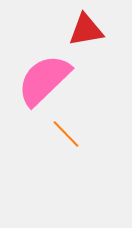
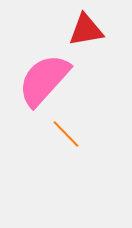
pink semicircle: rotated 4 degrees counterclockwise
